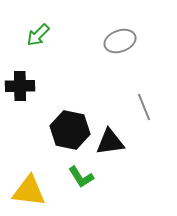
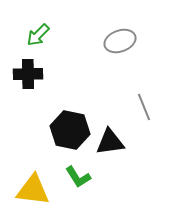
black cross: moved 8 px right, 12 px up
green L-shape: moved 3 px left
yellow triangle: moved 4 px right, 1 px up
